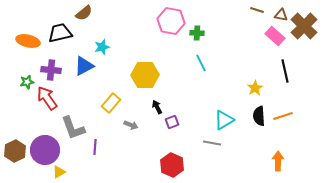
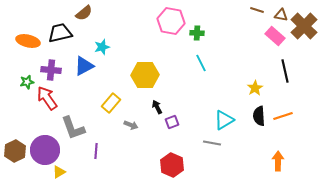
purple line: moved 1 px right, 4 px down
